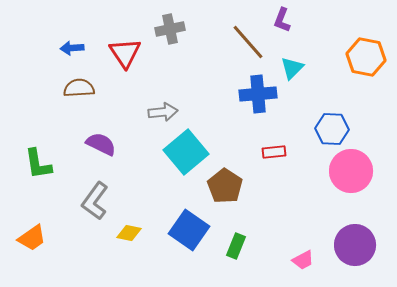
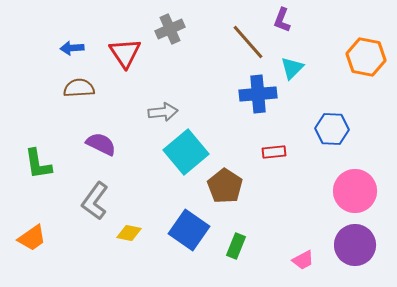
gray cross: rotated 12 degrees counterclockwise
pink circle: moved 4 px right, 20 px down
